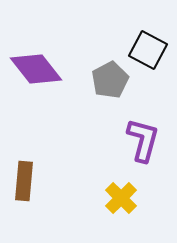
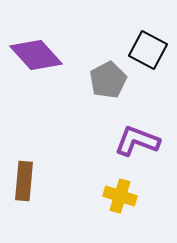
purple diamond: moved 14 px up; rotated 4 degrees counterclockwise
gray pentagon: moved 2 px left
purple L-shape: moved 6 px left, 1 px down; rotated 84 degrees counterclockwise
yellow cross: moved 1 px left, 2 px up; rotated 28 degrees counterclockwise
